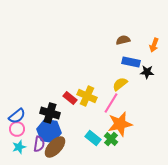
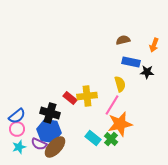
yellow semicircle: rotated 112 degrees clockwise
yellow cross: rotated 30 degrees counterclockwise
pink line: moved 1 px right, 2 px down
purple semicircle: rotated 105 degrees clockwise
